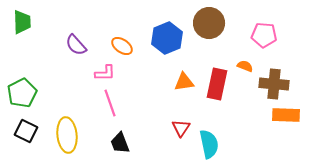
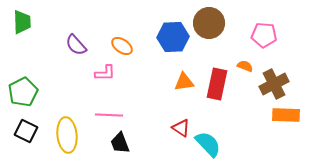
blue hexagon: moved 6 px right, 1 px up; rotated 20 degrees clockwise
brown cross: rotated 32 degrees counterclockwise
green pentagon: moved 1 px right, 1 px up
pink line: moved 1 px left, 12 px down; rotated 68 degrees counterclockwise
red triangle: rotated 30 degrees counterclockwise
cyan semicircle: moved 1 px left; rotated 32 degrees counterclockwise
